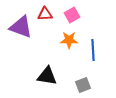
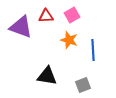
red triangle: moved 1 px right, 2 px down
orange star: rotated 18 degrees clockwise
